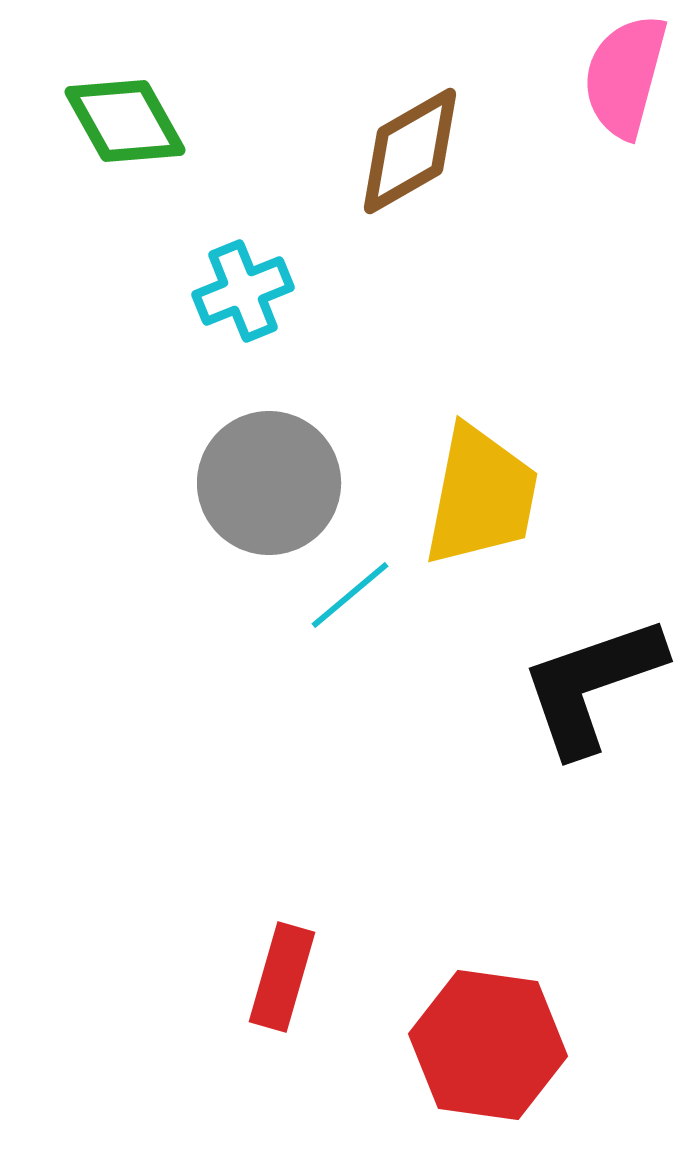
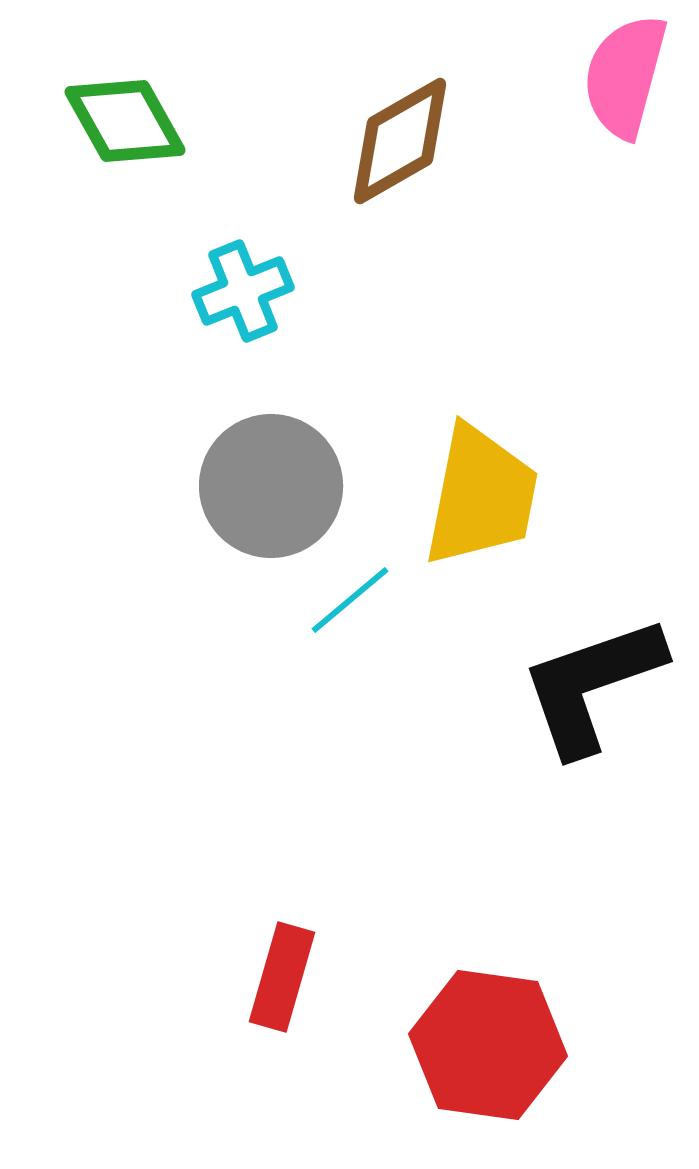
brown diamond: moved 10 px left, 10 px up
gray circle: moved 2 px right, 3 px down
cyan line: moved 5 px down
